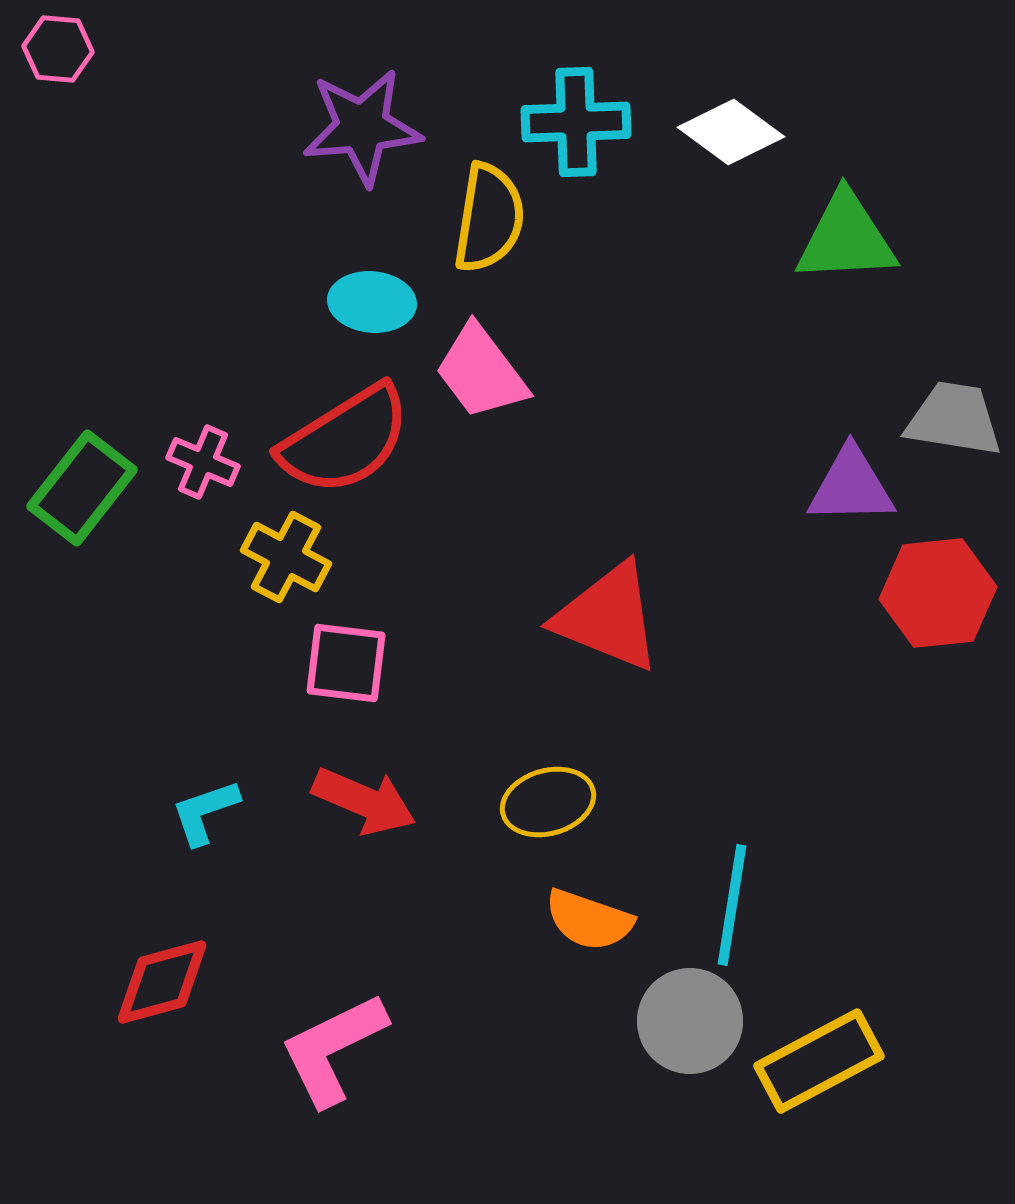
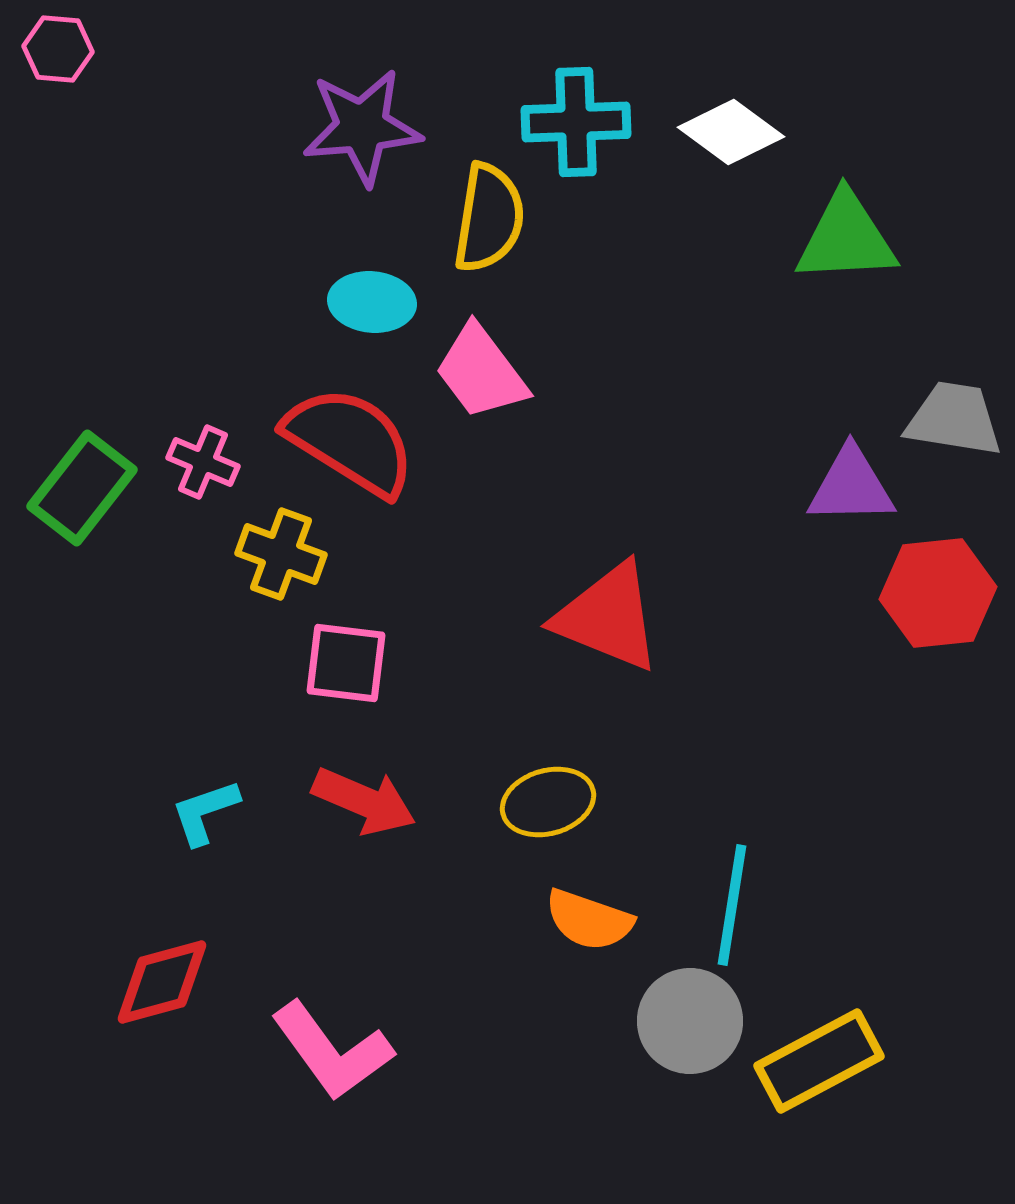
red semicircle: moved 5 px right, 1 px down; rotated 116 degrees counterclockwise
yellow cross: moved 5 px left, 3 px up; rotated 8 degrees counterclockwise
pink L-shape: moved 1 px left, 2 px down; rotated 100 degrees counterclockwise
